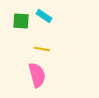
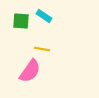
pink semicircle: moved 7 px left, 4 px up; rotated 50 degrees clockwise
